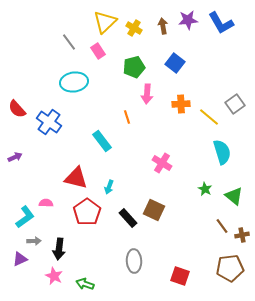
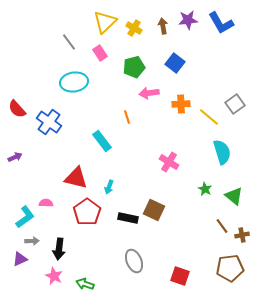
pink rectangle: moved 2 px right, 2 px down
pink arrow: moved 2 px right, 1 px up; rotated 78 degrees clockwise
pink cross: moved 7 px right, 1 px up
black rectangle: rotated 36 degrees counterclockwise
gray arrow: moved 2 px left
gray ellipse: rotated 20 degrees counterclockwise
